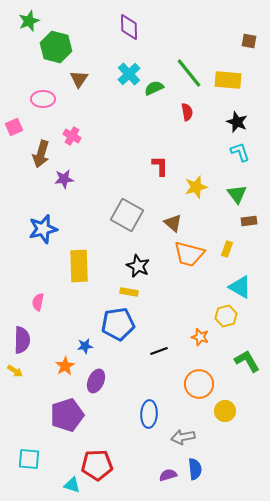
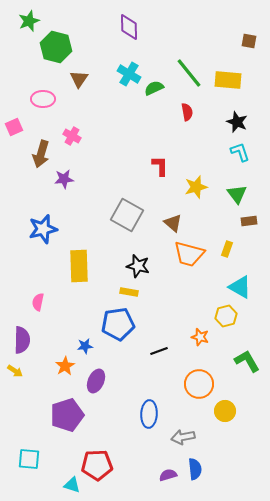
cyan cross at (129, 74): rotated 15 degrees counterclockwise
black star at (138, 266): rotated 10 degrees counterclockwise
